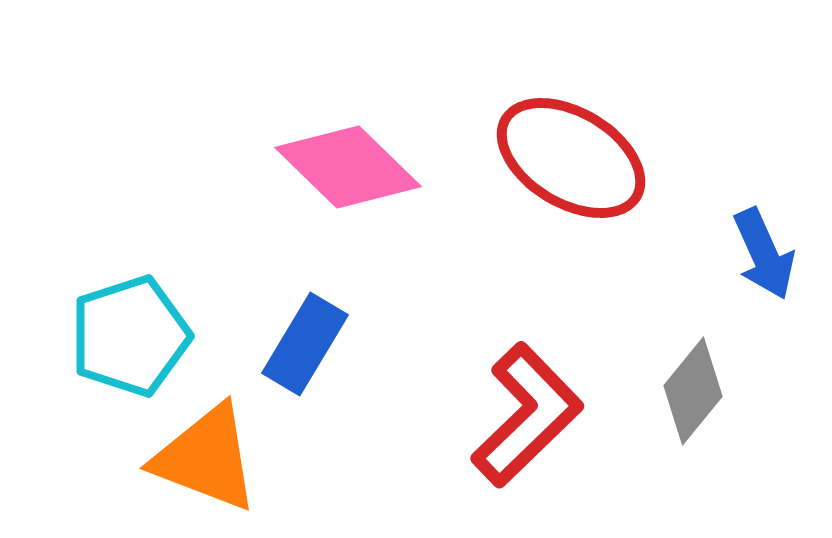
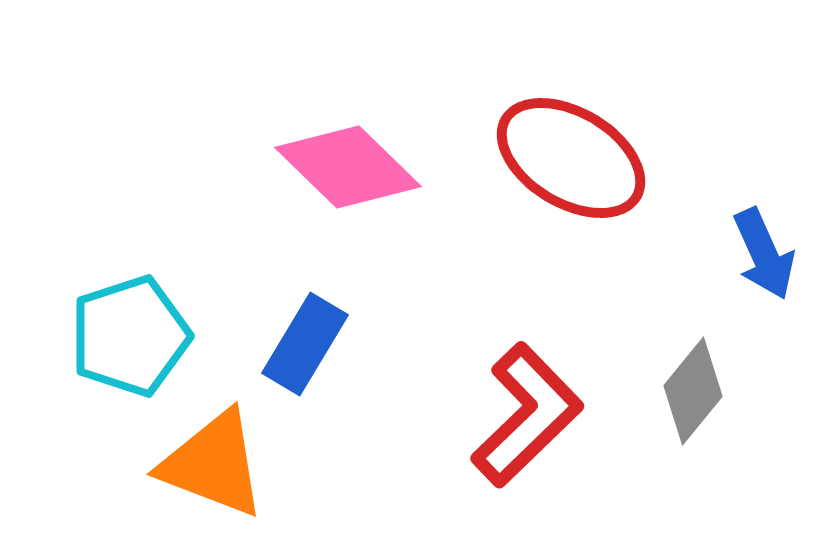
orange triangle: moved 7 px right, 6 px down
